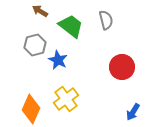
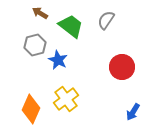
brown arrow: moved 2 px down
gray semicircle: rotated 132 degrees counterclockwise
